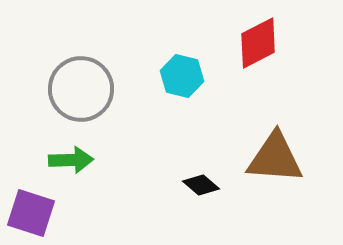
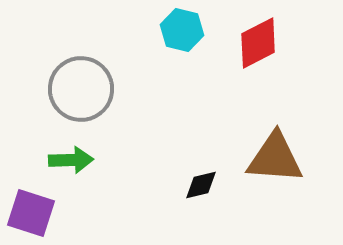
cyan hexagon: moved 46 px up
black diamond: rotated 54 degrees counterclockwise
